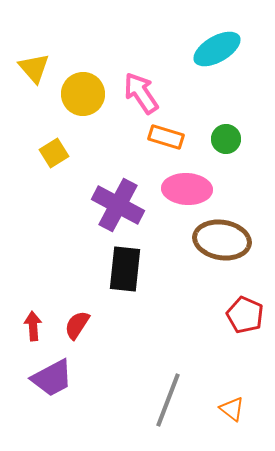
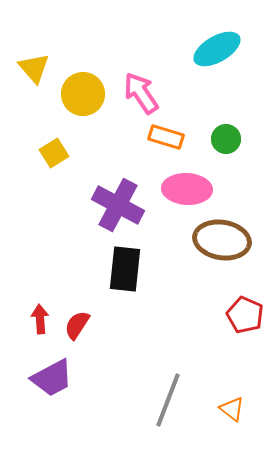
red arrow: moved 7 px right, 7 px up
